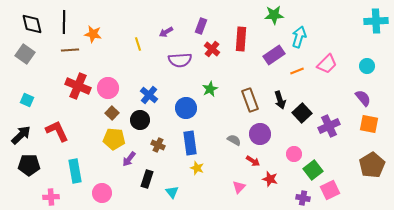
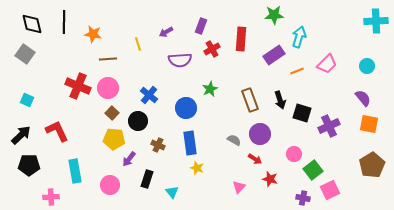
red cross at (212, 49): rotated 21 degrees clockwise
brown line at (70, 50): moved 38 px right, 9 px down
black square at (302, 113): rotated 30 degrees counterclockwise
black circle at (140, 120): moved 2 px left, 1 px down
red arrow at (253, 161): moved 2 px right, 2 px up
pink circle at (102, 193): moved 8 px right, 8 px up
